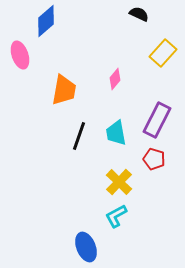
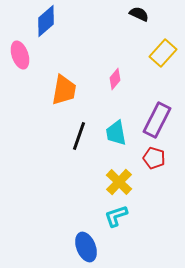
red pentagon: moved 1 px up
cyan L-shape: rotated 10 degrees clockwise
